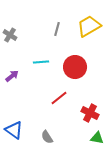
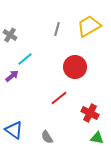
cyan line: moved 16 px left, 3 px up; rotated 35 degrees counterclockwise
